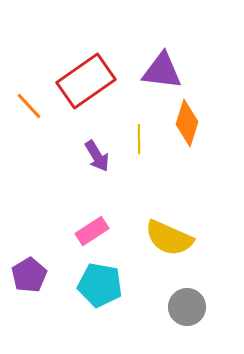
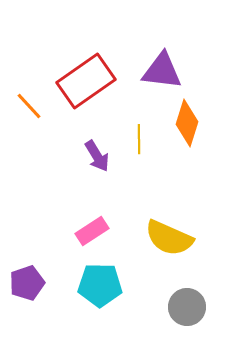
purple pentagon: moved 2 px left, 8 px down; rotated 12 degrees clockwise
cyan pentagon: rotated 9 degrees counterclockwise
